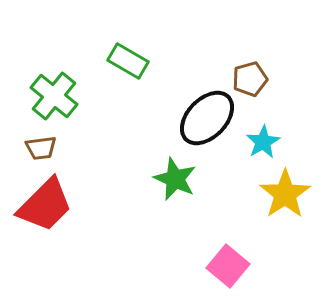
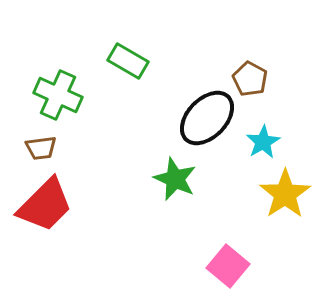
brown pentagon: rotated 28 degrees counterclockwise
green cross: moved 4 px right, 1 px up; rotated 15 degrees counterclockwise
